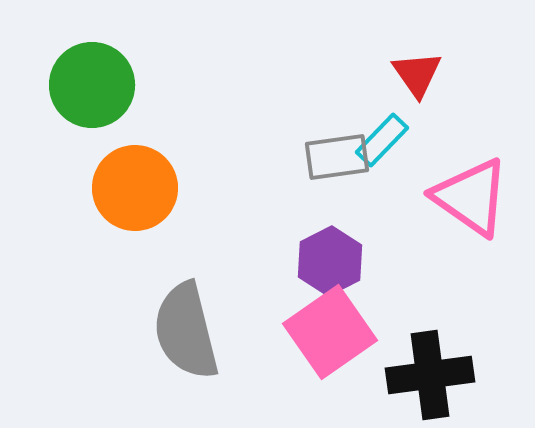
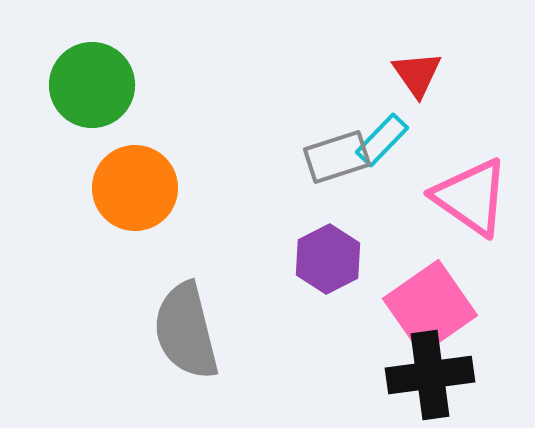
gray rectangle: rotated 10 degrees counterclockwise
purple hexagon: moved 2 px left, 2 px up
pink square: moved 100 px right, 25 px up
